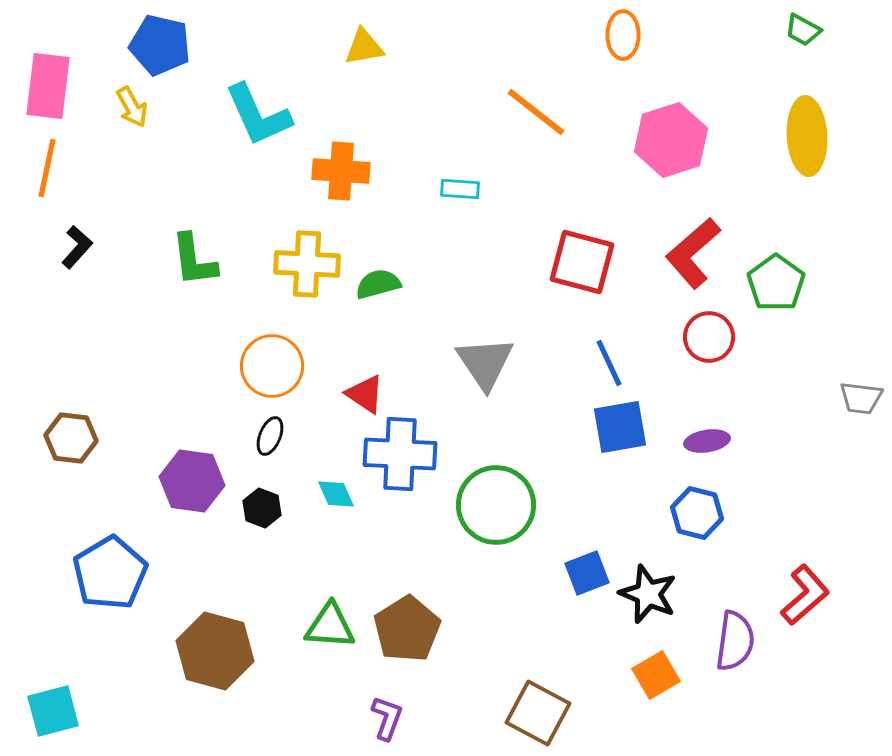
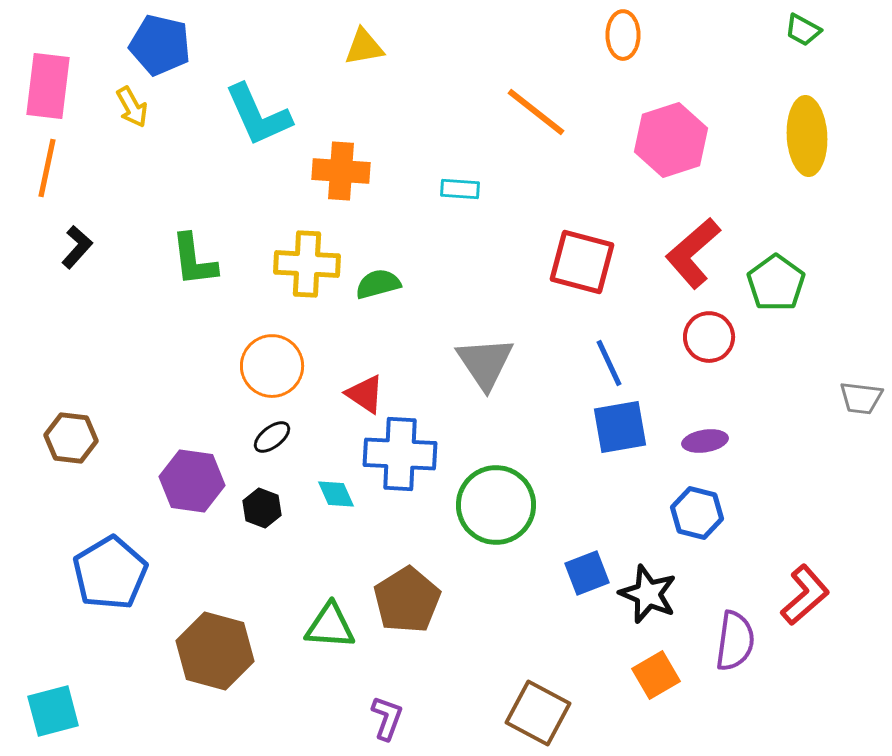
black ellipse at (270, 436): moved 2 px right, 1 px down; rotated 30 degrees clockwise
purple ellipse at (707, 441): moved 2 px left
brown pentagon at (407, 629): moved 29 px up
